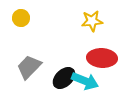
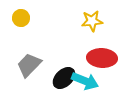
gray trapezoid: moved 2 px up
